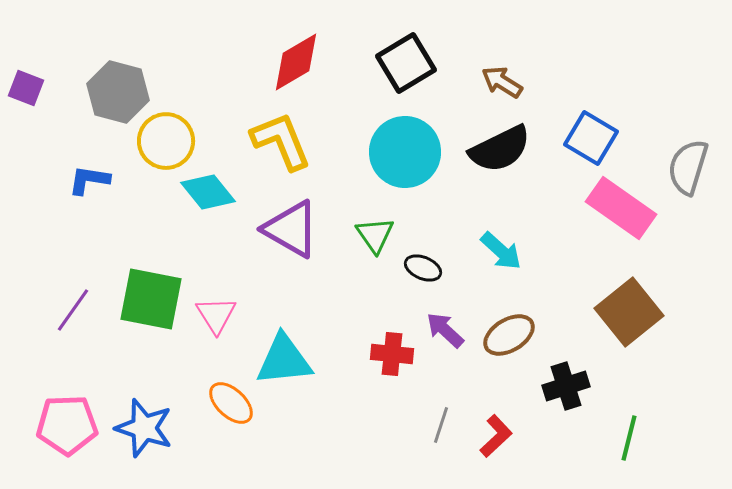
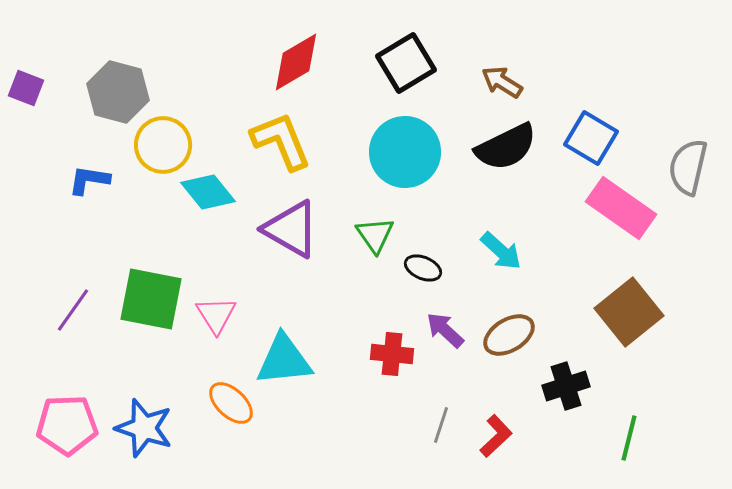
yellow circle: moved 3 px left, 4 px down
black semicircle: moved 6 px right, 2 px up
gray semicircle: rotated 4 degrees counterclockwise
